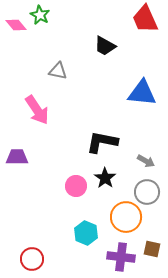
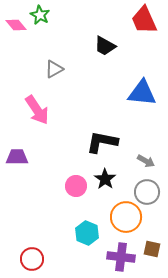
red trapezoid: moved 1 px left, 1 px down
gray triangle: moved 4 px left, 2 px up; rotated 42 degrees counterclockwise
black star: moved 1 px down
cyan hexagon: moved 1 px right
